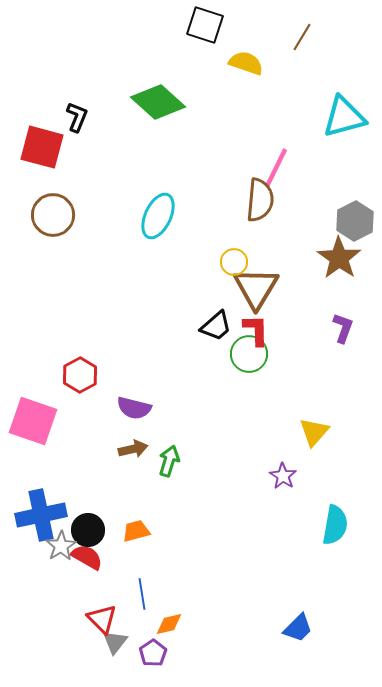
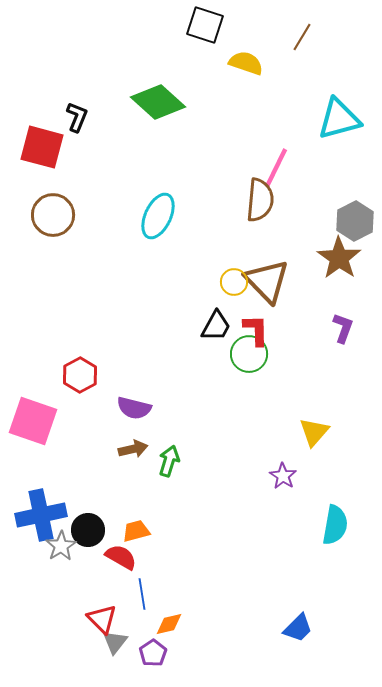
cyan triangle: moved 5 px left, 2 px down
yellow circle: moved 20 px down
brown triangle: moved 11 px right, 7 px up; rotated 15 degrees counterclockwise
black trapezoid: rotated 20 degrees counterclockwise
red semicircle: moved 34 px right
